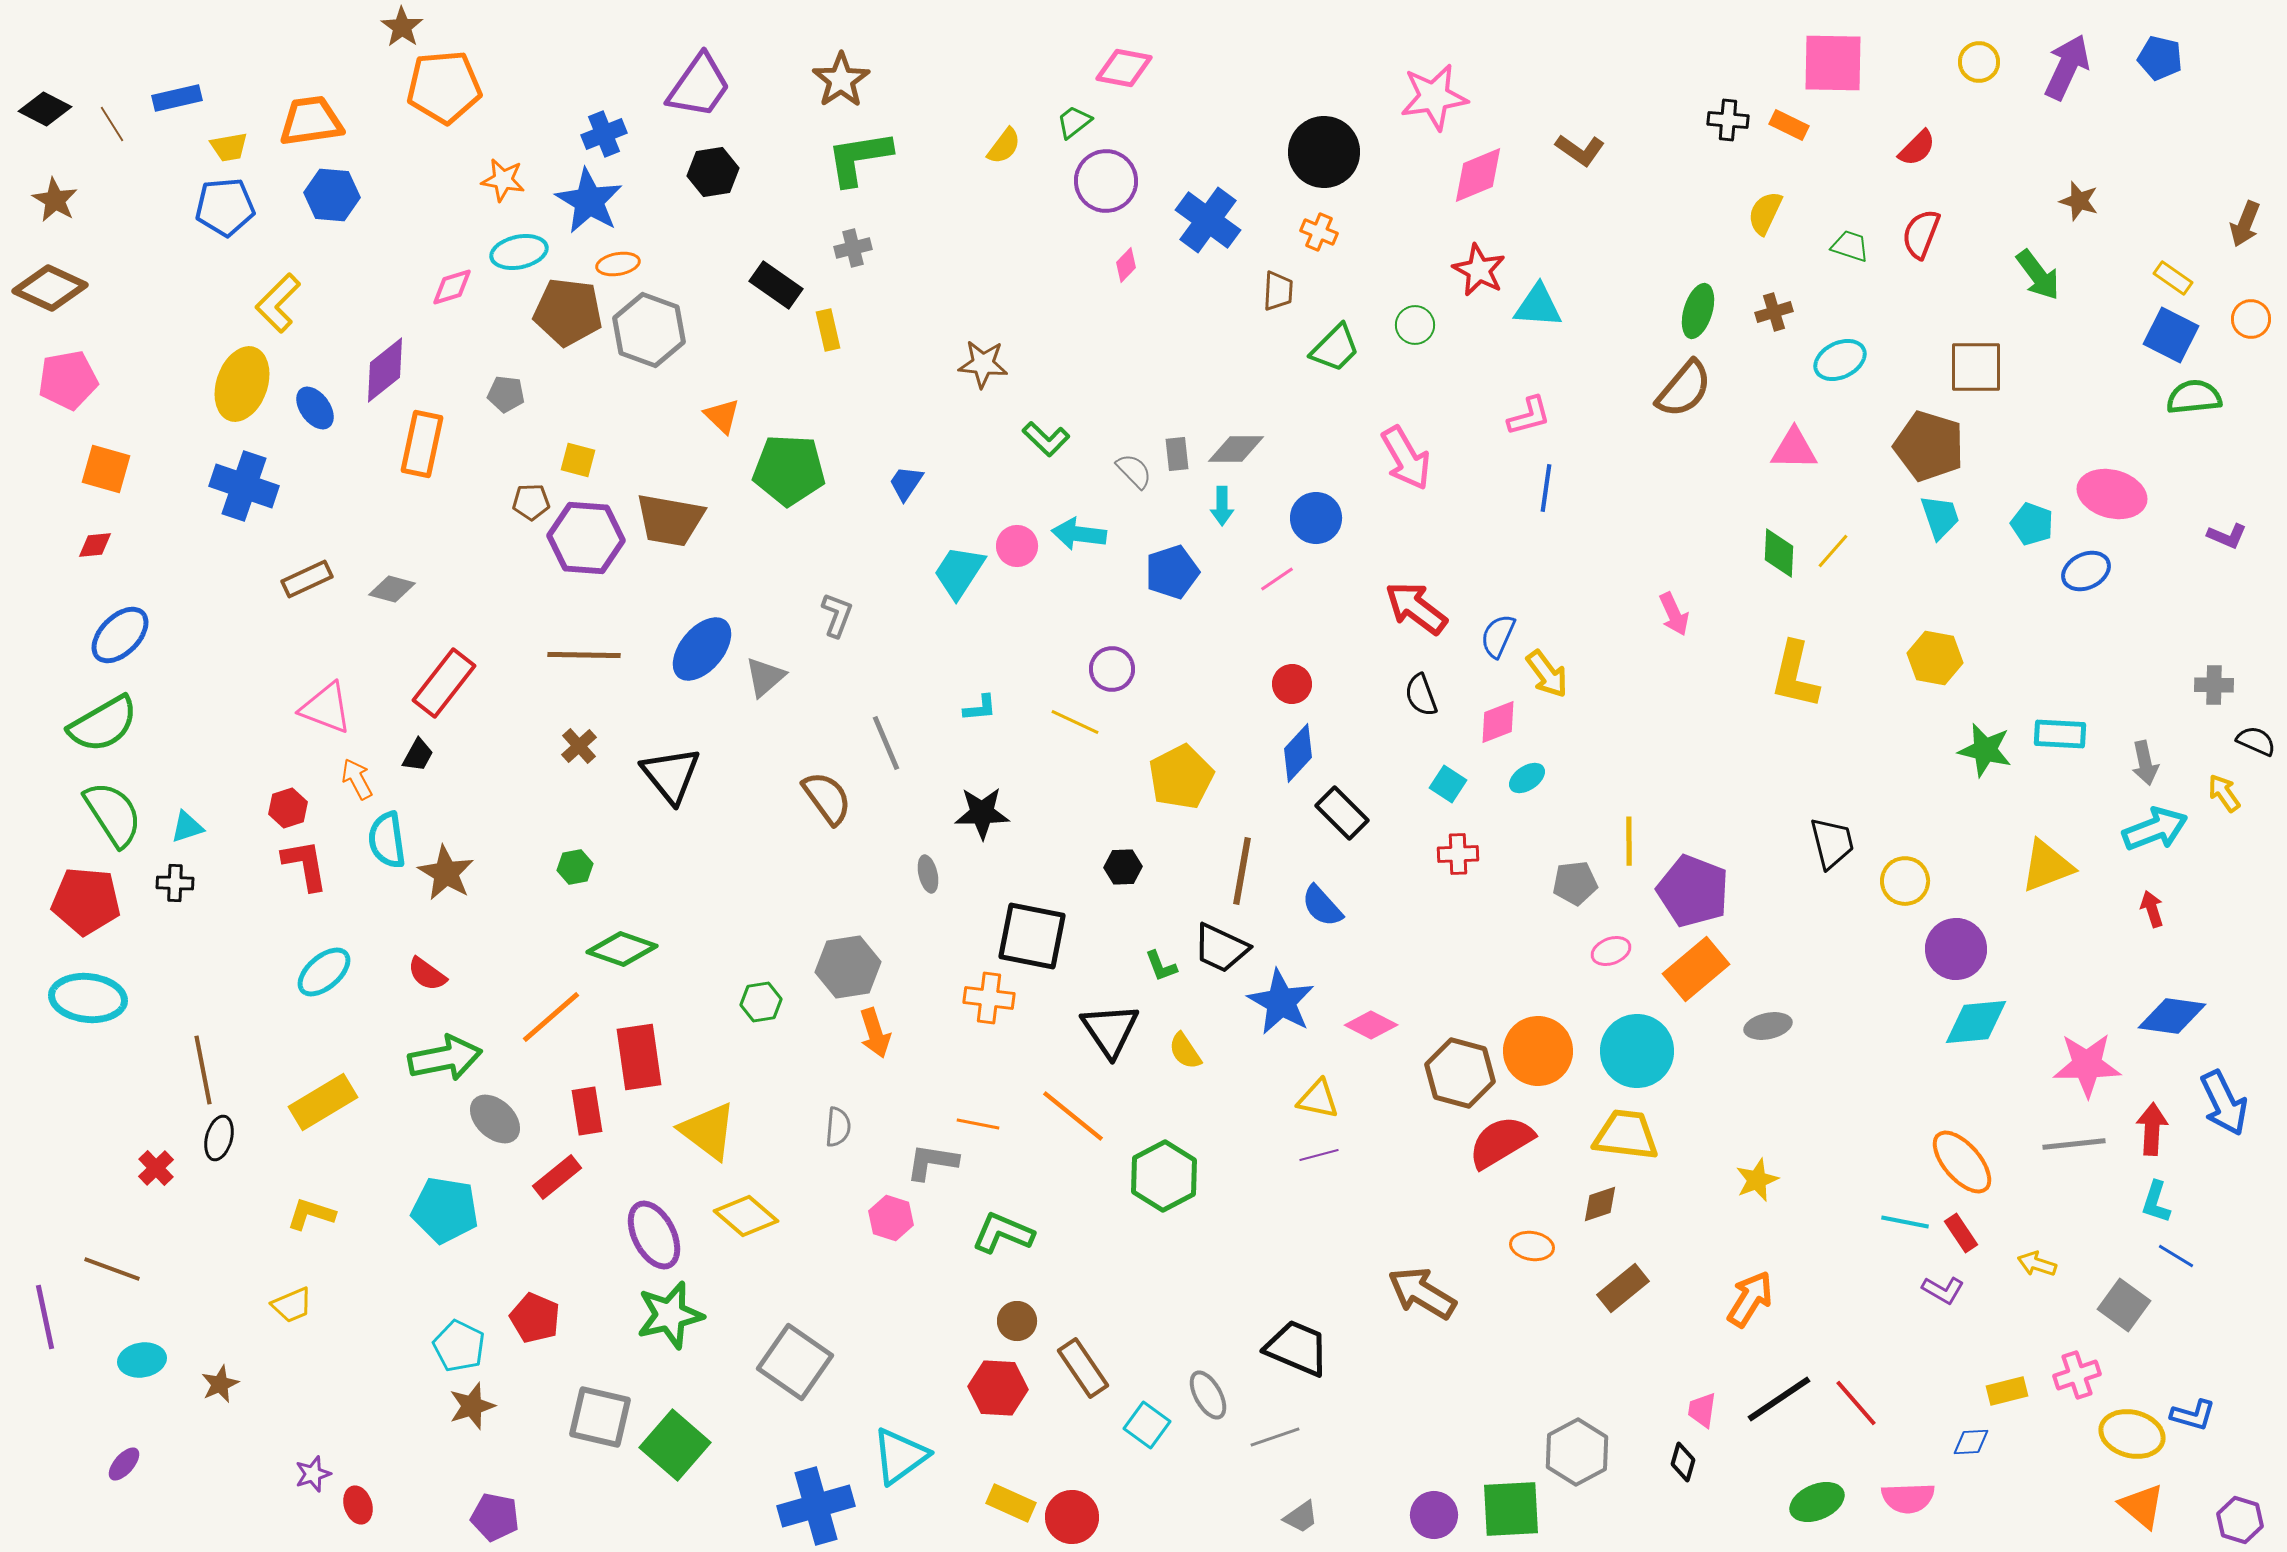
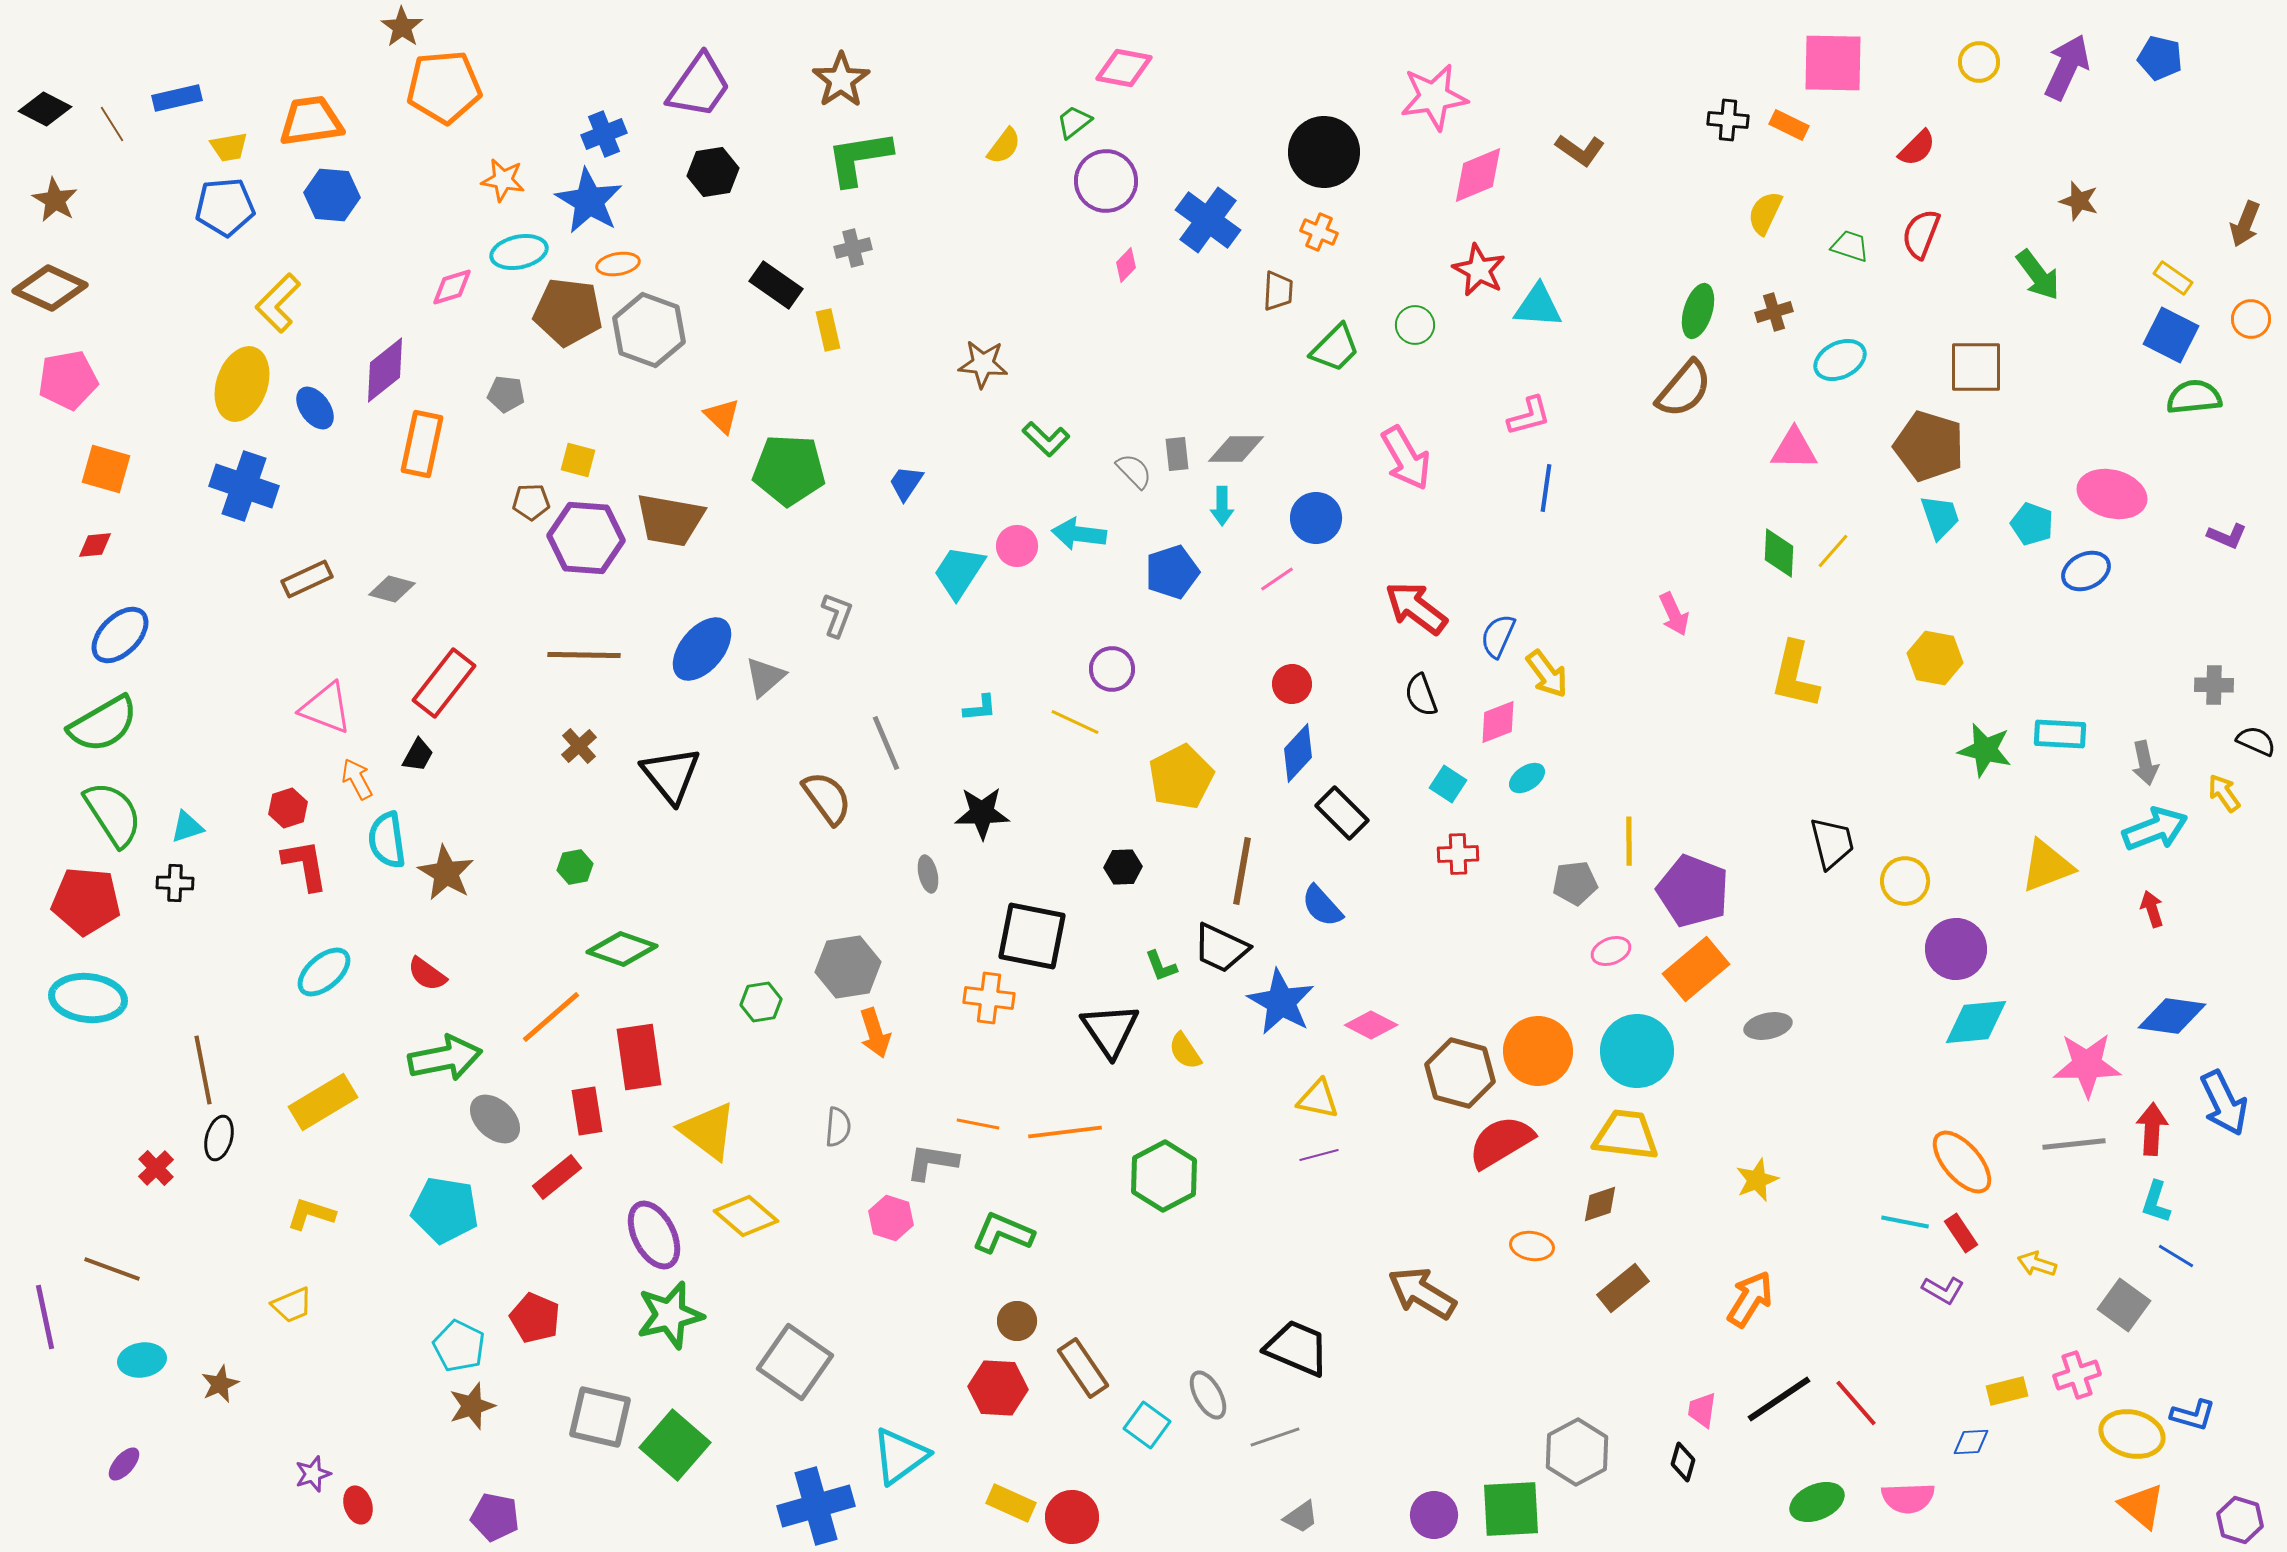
orange line at (1073, 1116): moved 8 px left, 16 px down; rotated 46 degrees counterclockwise
